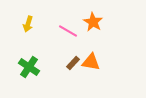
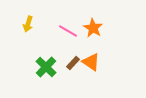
orange star: moved 6 px down
orange triangle: rotated 24 degrees clockwise
green cross: moved 17 px right; rotated 10 degrees clockwise
